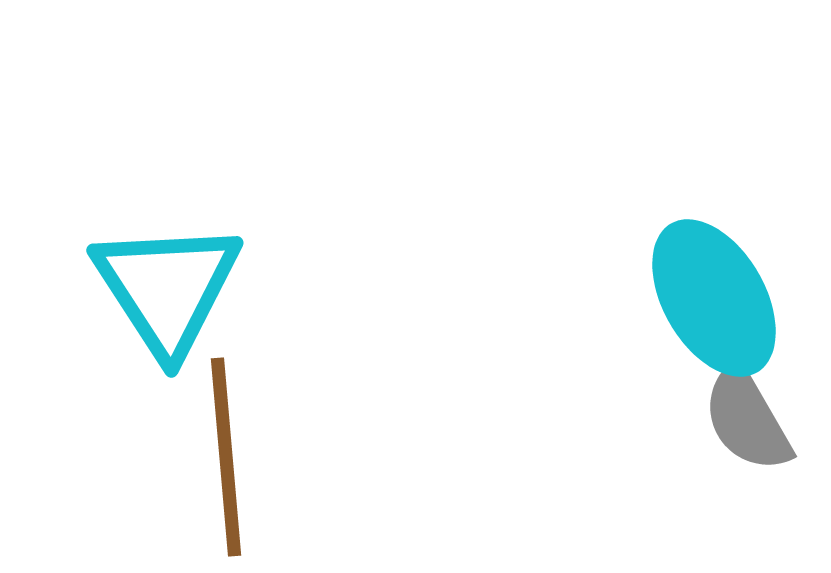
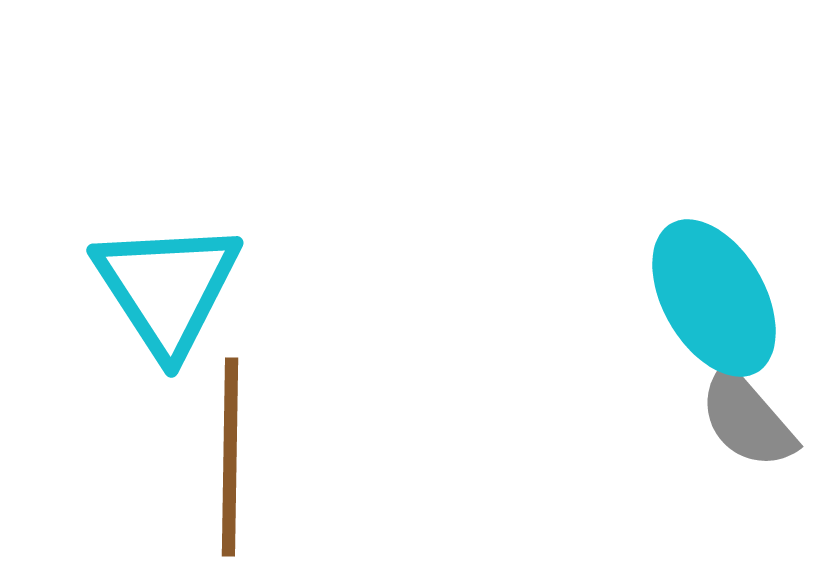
gray semicircle: rotated 11 degrees counterclockwise
brown line: moved 4 px right; rotated 6 degrees clockwise
